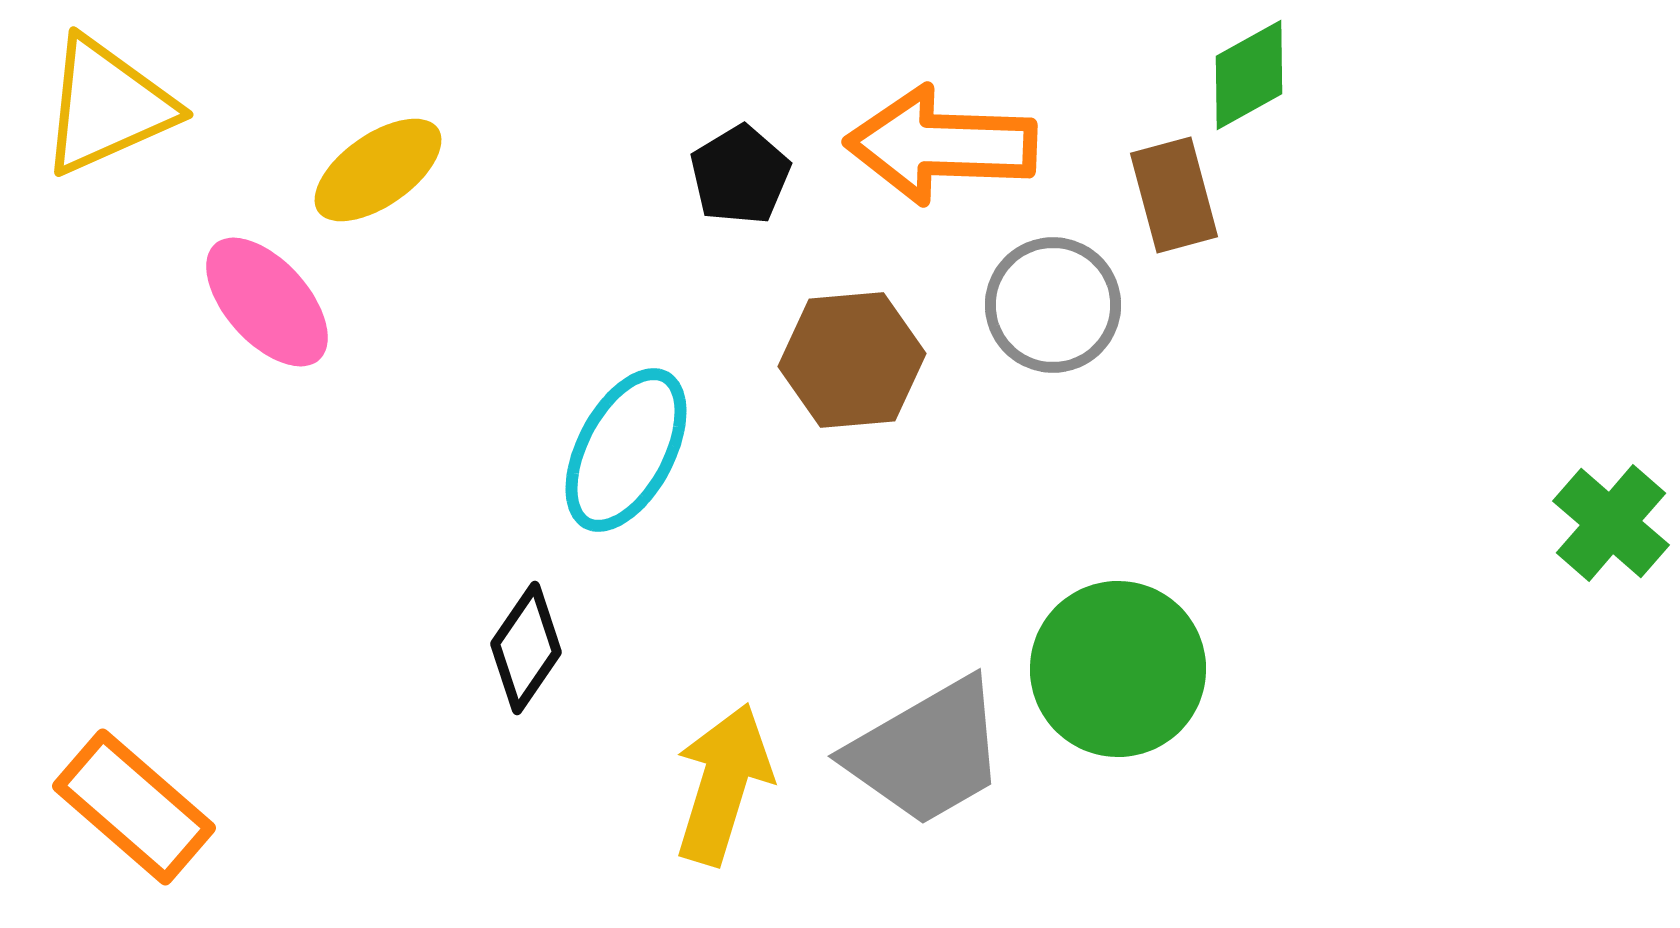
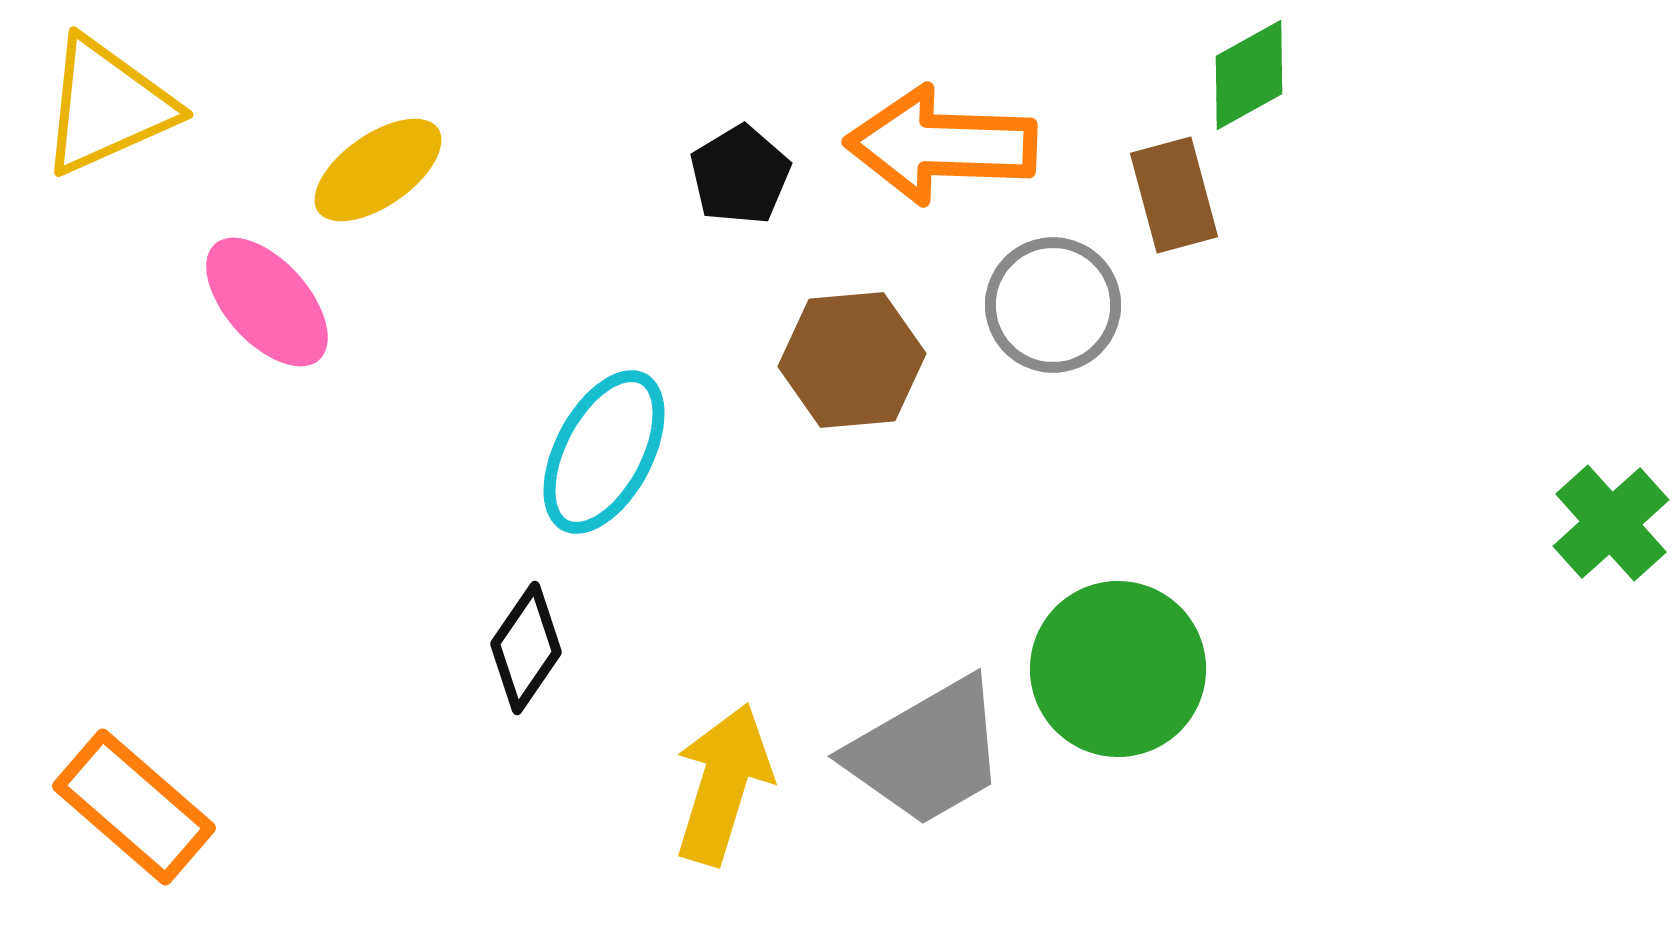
cyan ellipse: moved 22 px left, 2 px down
green cross: rotated 7 degrees clockwise
